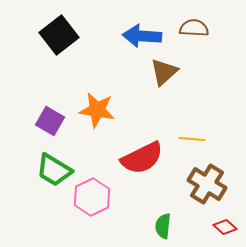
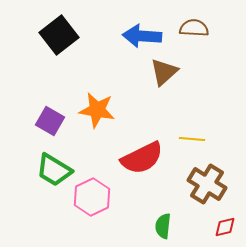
red diamond: rotated 55 degrees counterclockwise
